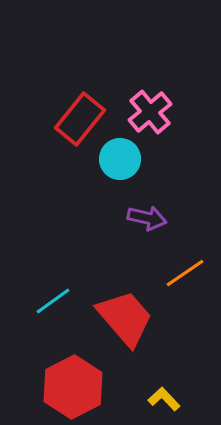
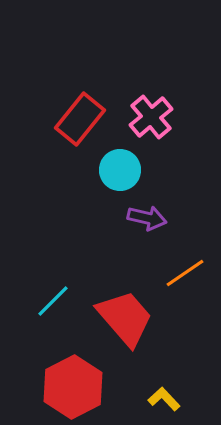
pink cross: moved 1 px right, 5 px down
cyan circle: moved 11 px down
cyan line: rotated 9 degrees counterclockwise
